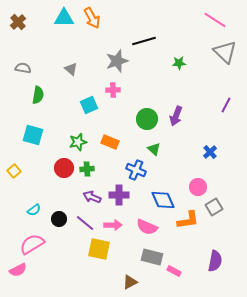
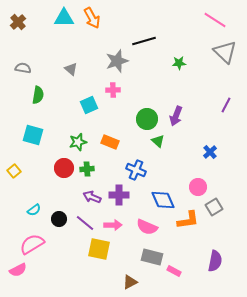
green triangle at (154, 149): moved 4 px right, 8 px up
